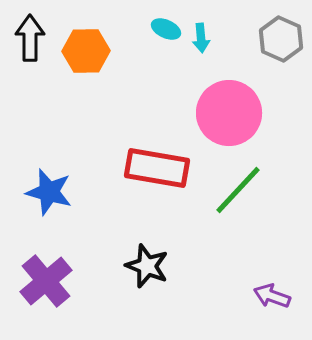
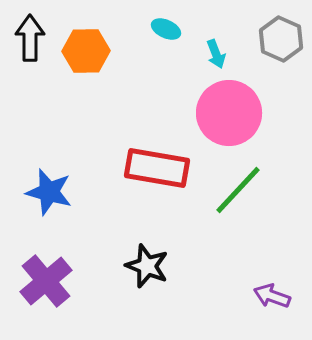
cyan arrow: moved 15 px right, 16 px down; rotated 16 degrees counterclockwise
